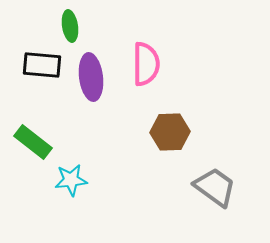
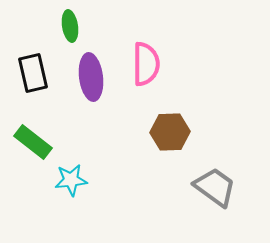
black rectangle: moved 9 px left, 8 px down; rotated 72 degrees clockwise
